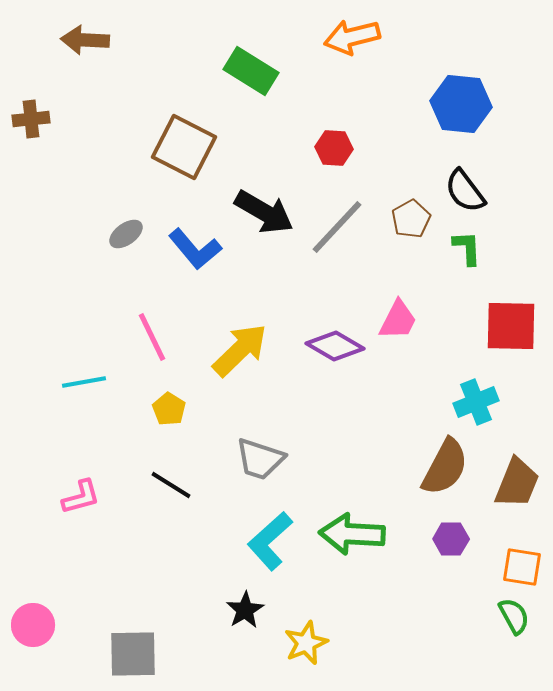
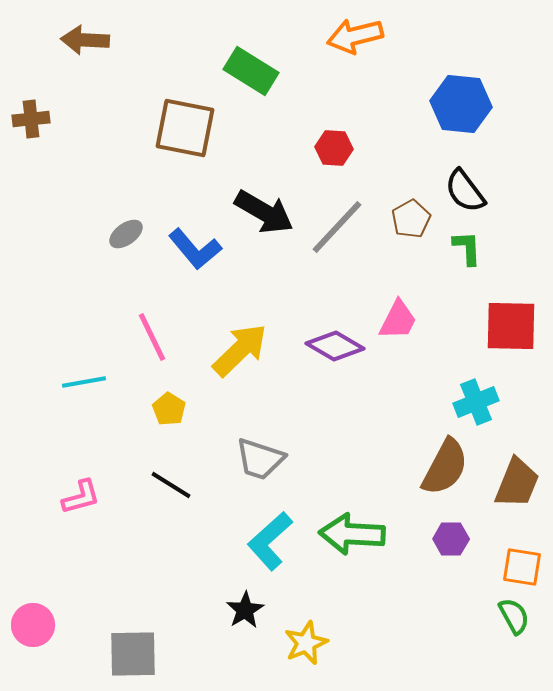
orange arrow: moved 3 px right, 1 px up
brown square: moved 1 px right, 19 px up; rotated 16 degrees counterclockwise
